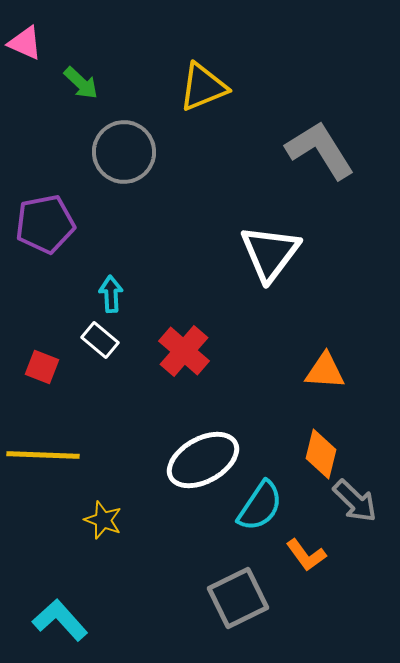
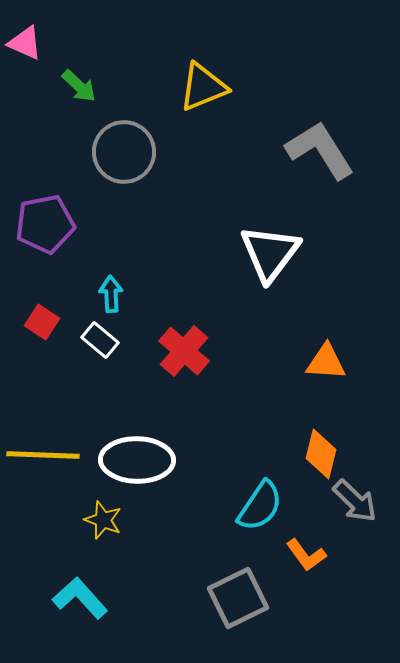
green arrow: moved 2 px left, 3 px down
red square: moved 45 px up; rotated 12 degrees clockwise
orange triangle: moved 1 px right, 9 px up
white ellipse: moved 66 px left; rotated 30 degrees clockwise
cyan L-shape: moved 20 px right, 22 px up
